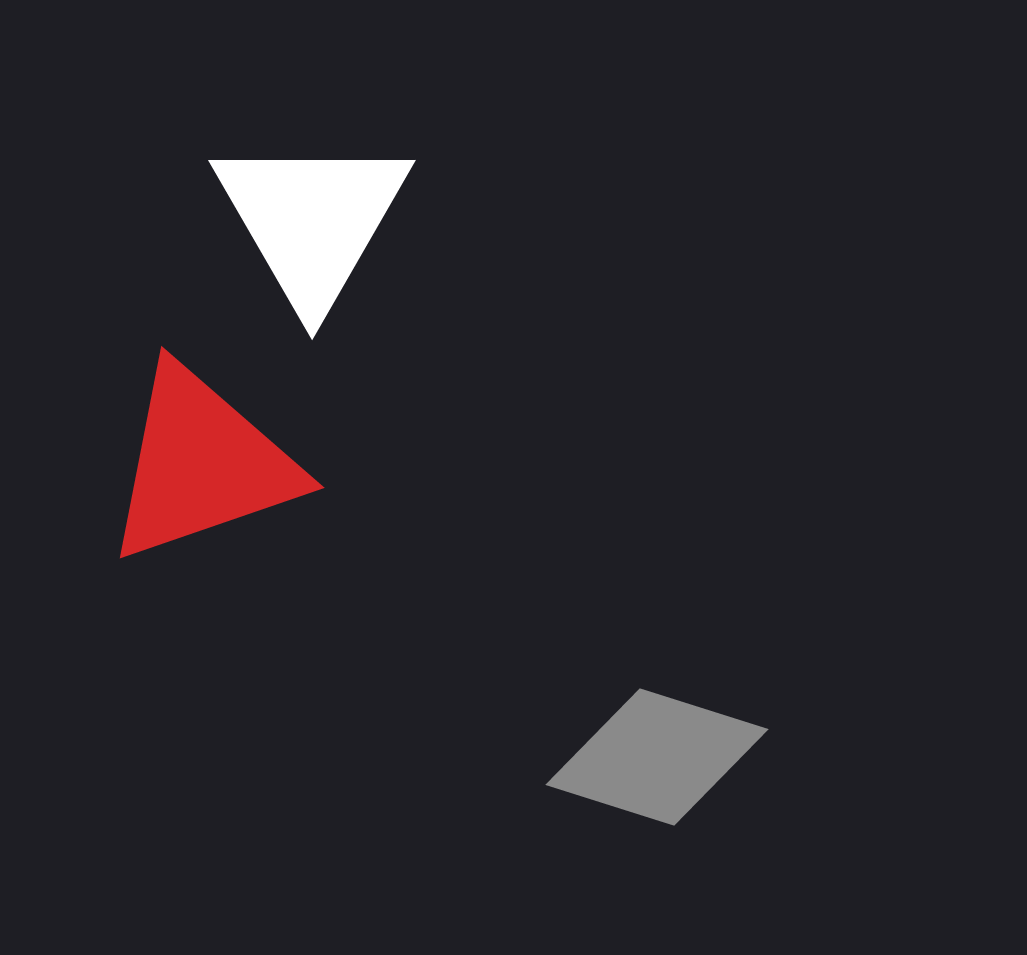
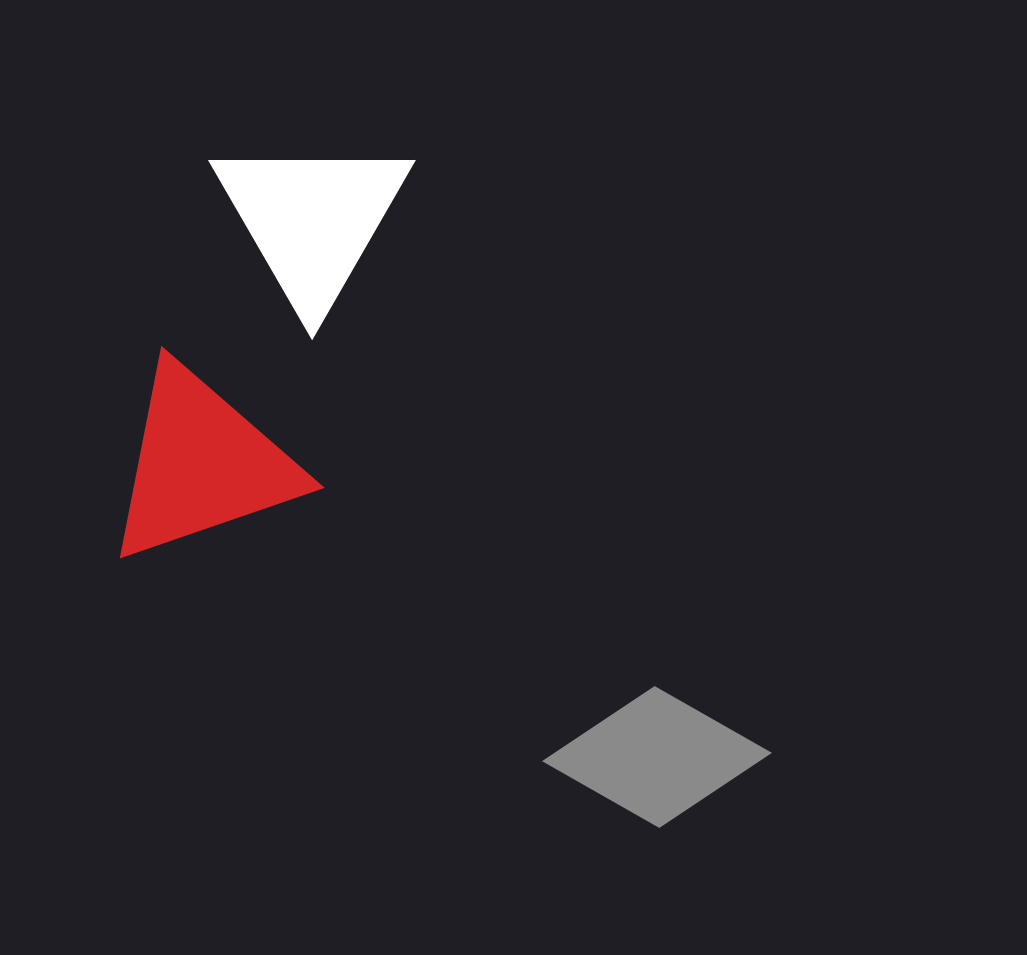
gray diamond: rotated 12 degrees clockwise
